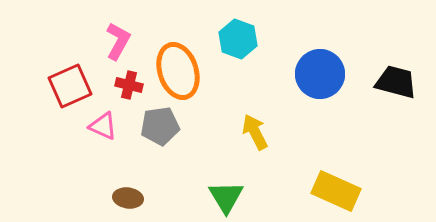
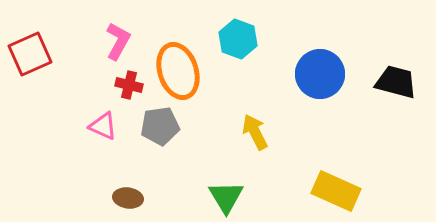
red square: moved 40 px left, 32 px up
